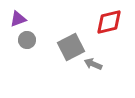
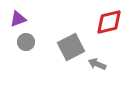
gray circle: moved 1 px left, 2 px down
gray arrow: moved 4 px right
